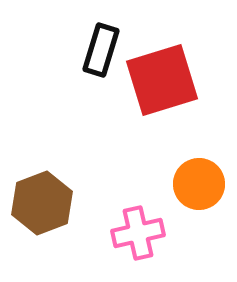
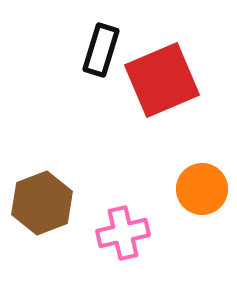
red square: rotated 6 degrees counterclockwise
orange circle: moved 3 px right, 5 px down
pink cross: moved 15 px left
